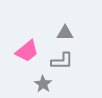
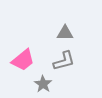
pink trapezoid: moved 4 px left, 9 px down
gray L-shape: moved 2 px right; rotated 15 degrees counterclockwise
